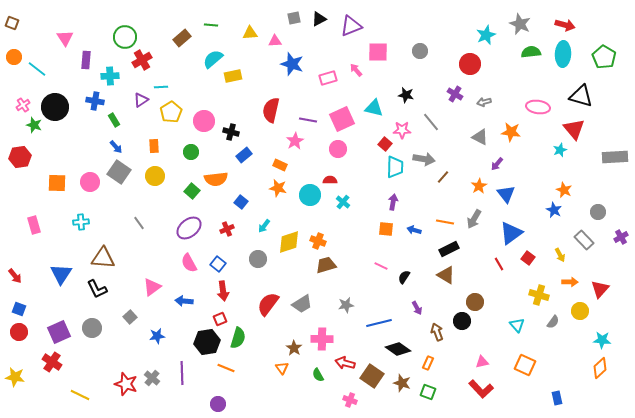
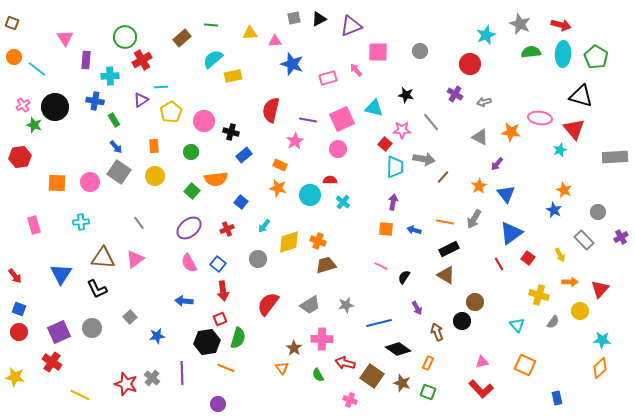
red arrow at (565, 25): moved 4 px left
green pentagon at (604, 57): moved 8 px left
pink ellipse at (538, 107): moved 2 px right, 11 px down
pink triangle at (152, 287): moved 17 px left, 28 px up
gray trapezoid at (302, 304): moved 8 px right, 1 px down
